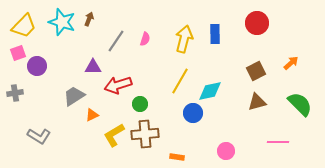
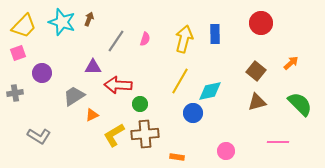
red circle: moved 4 px right
purple circle: moved 5 px right, 7 px down
brown square: rotated 24 degrees counterclockwise
red arrow: rotated 20 degrees clockwise
